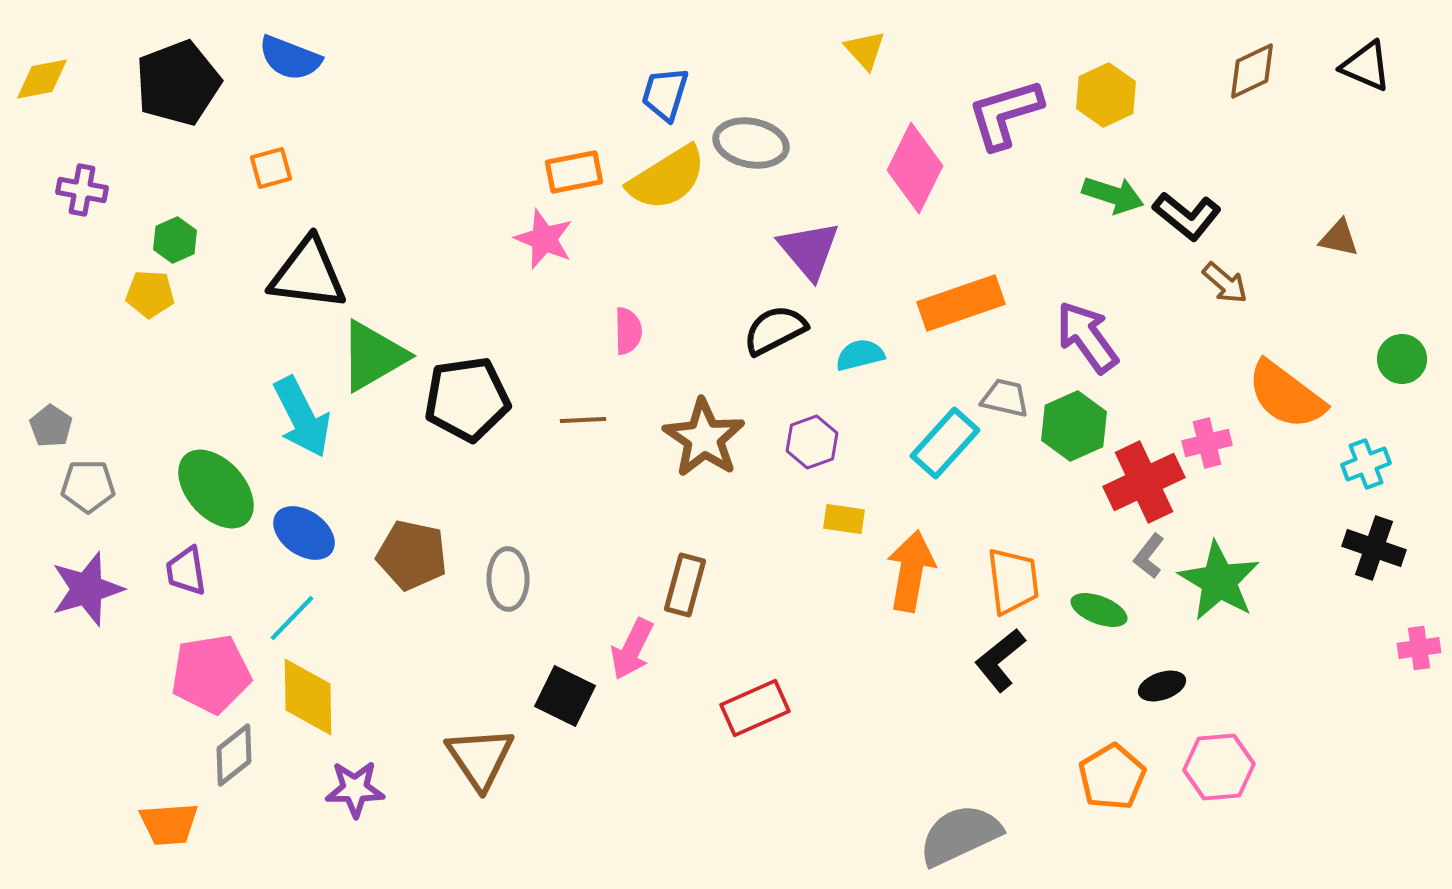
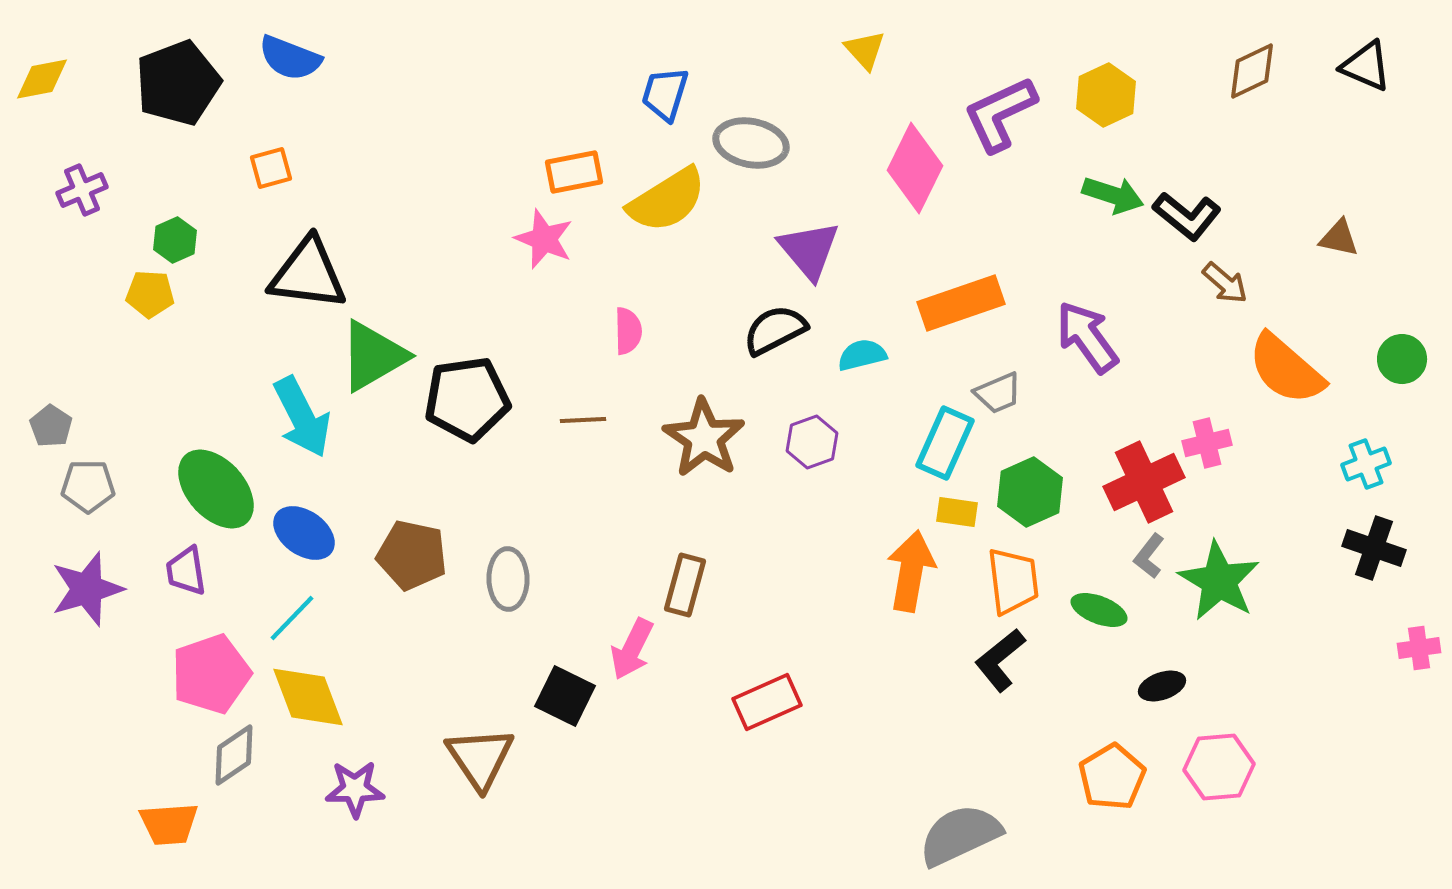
purple L-shape at (1005, 114): moved 5 px left; rotated 8 degrees counterclockwise
yellow semicircle at (667, 178): moved 22 px down
purple cross at (82, 190): rotated 33 degrees counterclockwise
cyan semicircle at (860, 355): moved 2 px right
orange semicircle at (1286, 395): moved 26 px up; rotated 4 degrees clockwise
gray trapezoid at (1005, 398): moved 7 px left, 5 px up; rotated 144 degrees clockwise
green hexagon at (1074, 426): moved 44 px left, 66 px down
cyan rectangle at (945, 443): rotated 18 degrees counterclockwise
yellow rectangle at (844, 519): moved 113 px right, 7 px up
pink pentagon at (211, 674): rotated 10 degrees counterclockwise
yellow diamond at (308, 697): rotated 20 degrees counterclockwise
red rectangle at (755, 708): moved 12 px right, 6 px up
gray diamond at (234, 755): rotated 4 degrees clockwise
